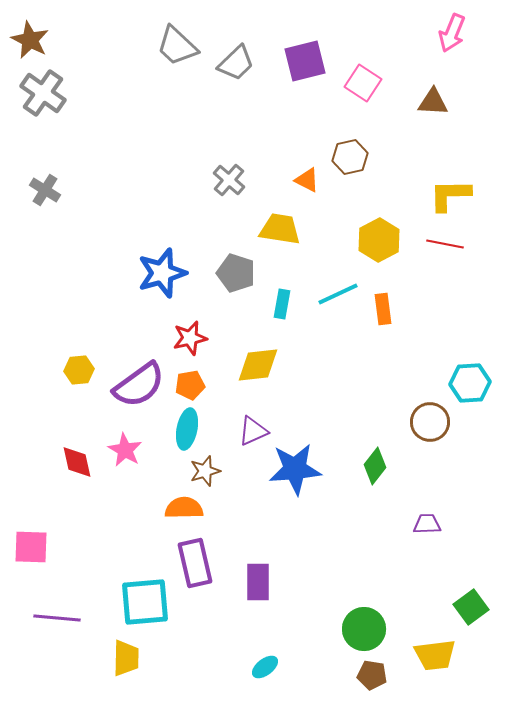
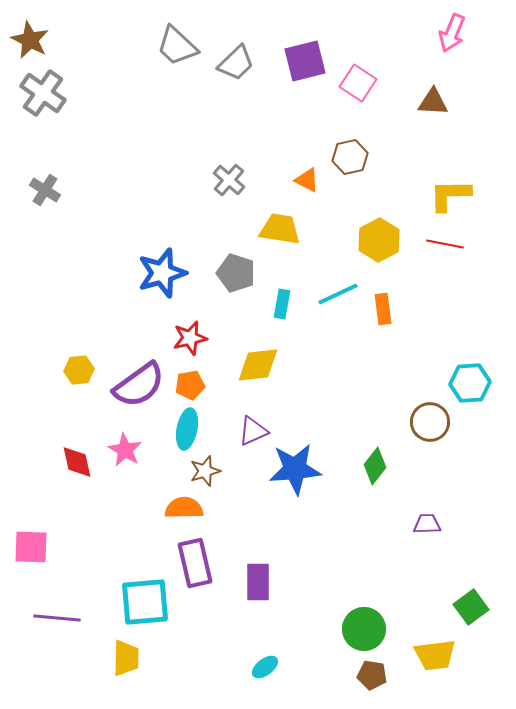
pink square at (363, 83): moved 5 px left
